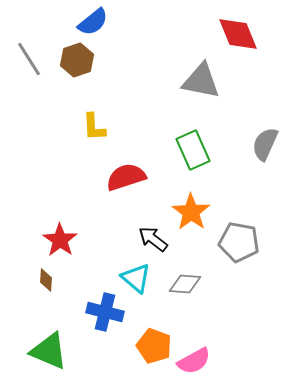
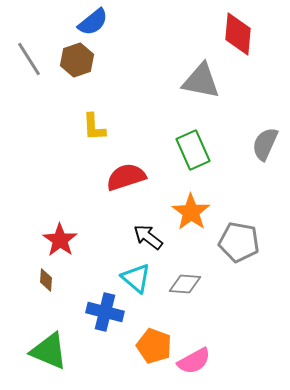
red diamond: rotated 27 degrees clockwise
black arrow: moved 5 px left, 2 px up
